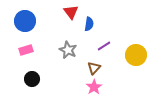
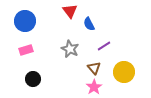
red triangle: moved 1 px left, 1 px up
blue semicircle: rotated 144 degrees clockwise
gray star: moved 2 px right, 1 px up
yellow circle: moved 12 px left, 17 px down
brown triangle: rotated 24 degrees counterclockwise
black circle: moved 1 px right
